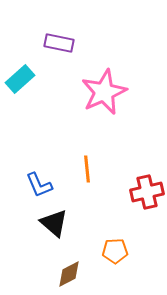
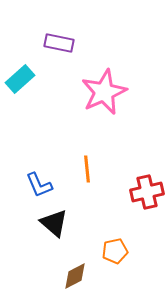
orange pentagon: rotated 10 degrees counterclockwise
brown diamond: moved 6 px right, 2 px down
